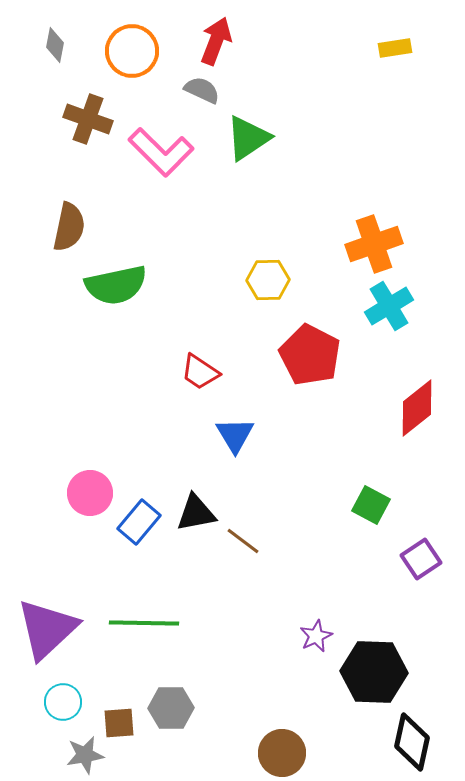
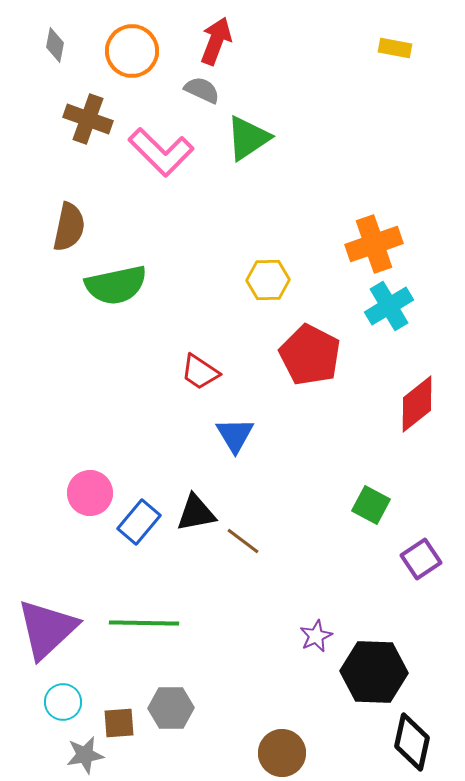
yellow rectangle: rotated 20 degrees clockwise
red diamond: moved 4 px up
